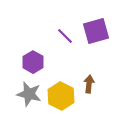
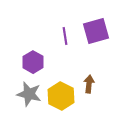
purple line: rotated 36 degrees clockwise
